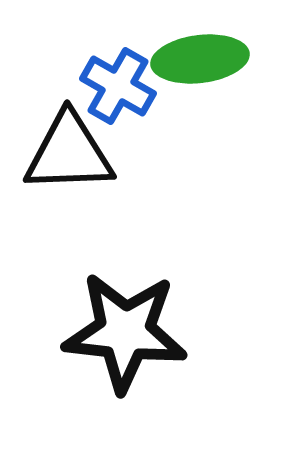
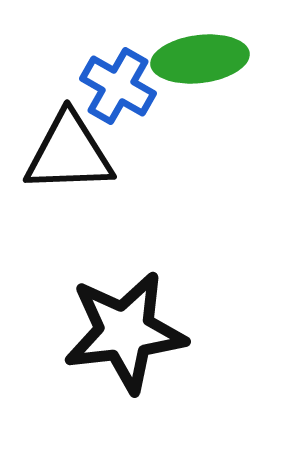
black star: rotated 13 degrees counterclockwise
